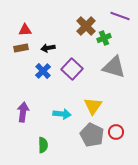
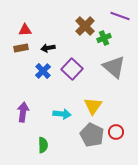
brown cross: moved 1 px left
gray triangle: rotated 25 degrees clockwise
